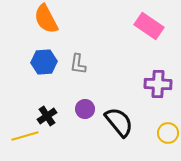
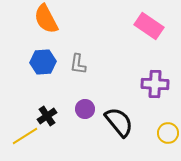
blue hexagon: moved 1 px left
purple cross: moved 3 px left
yellow line: rotated 16 degrees counterclockwise
